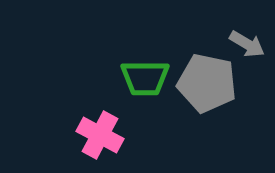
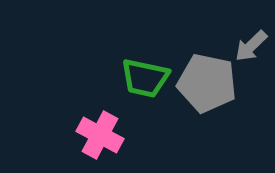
gray arrow: moved 4 px right, 2 px down; rotated 105 degrees clockwise
green trapezoid: rotated 12 degrees clockwise
